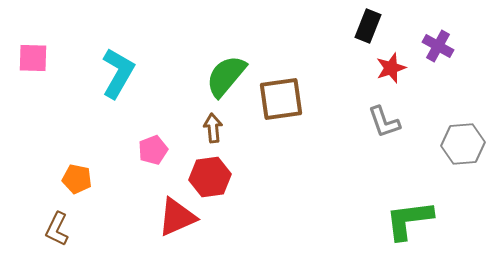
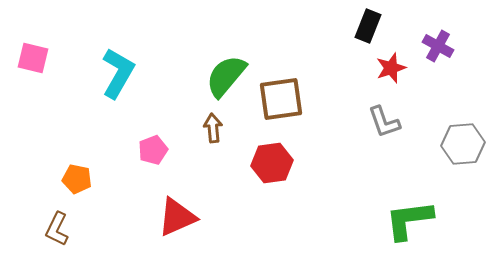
pink square: rotated 12 degrees clockwise
red hexagon: moved 62 px right, 14 px up
